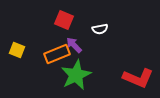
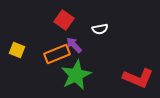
red square: rotated 12 degrees clockwise
